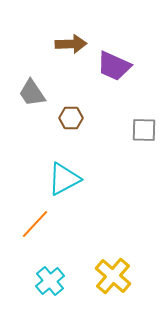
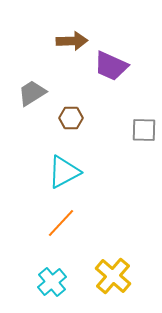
brown arrow: moved 1 px right, 3 px up
purple trapezoid: moved 3 px left
gray trapezoid: rotated 92 degrees clockwise
cyan triangle: moved 7 px up
orange line: moved 26 px right, 1 px up
cyan cross: moved 2 px right, 1 px down
